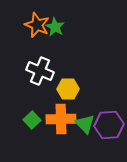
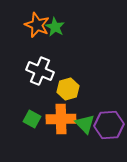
yellow hexagon: rotated 15 degrees counterclockwise
green square: moved 1 px up; rotated 18 degrees counterclockwise
